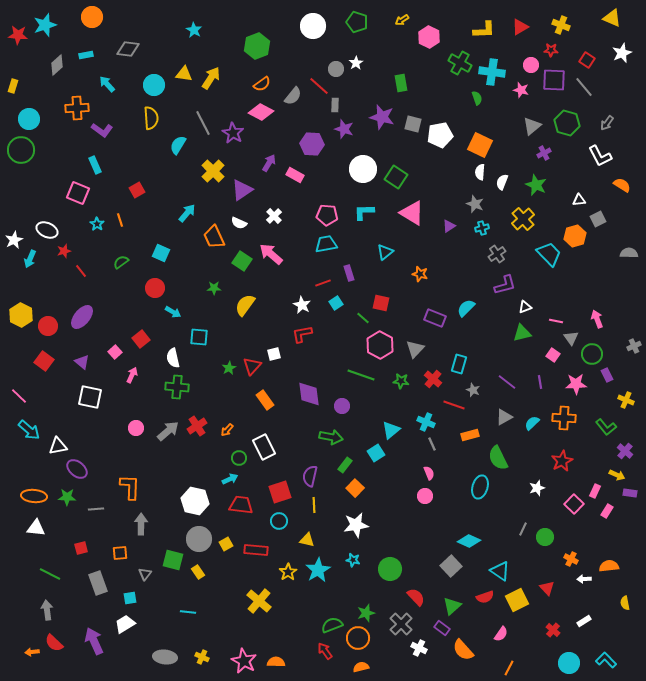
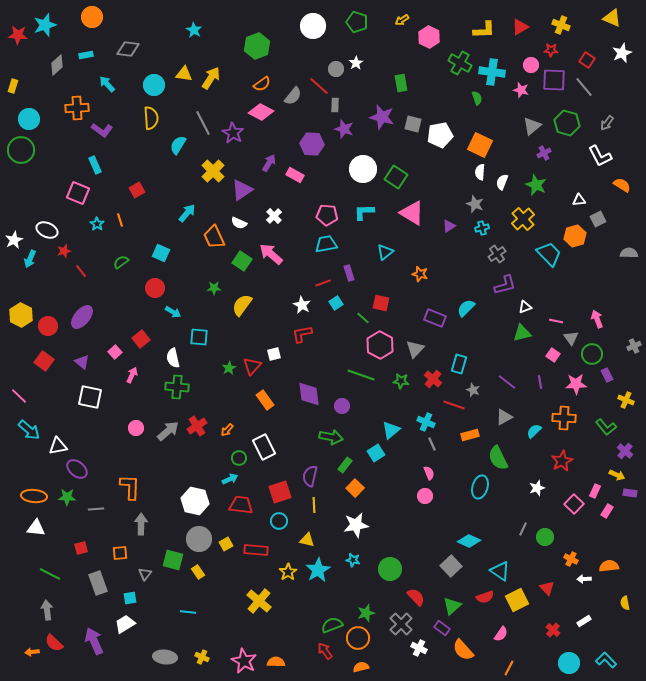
yellow semicircle at (245, 305): moved 3 px left
cyan semicircle at (532, 423): moved 2 px right, 8 px down
